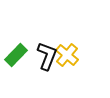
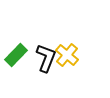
black L-shape: moved 1 px left, 2 px down
